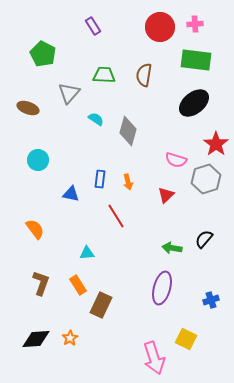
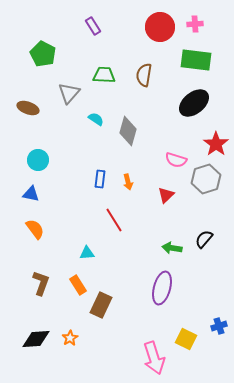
blue triangle: moved 40 px left
red line: moved 2 px left, 4 px down
blue cross: moved 8 px right, 26 px down
